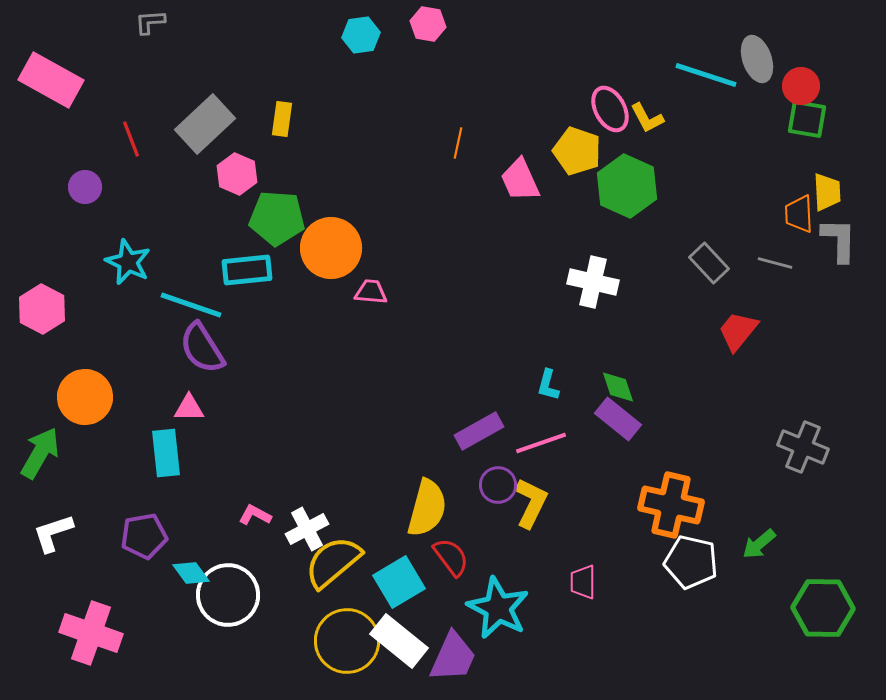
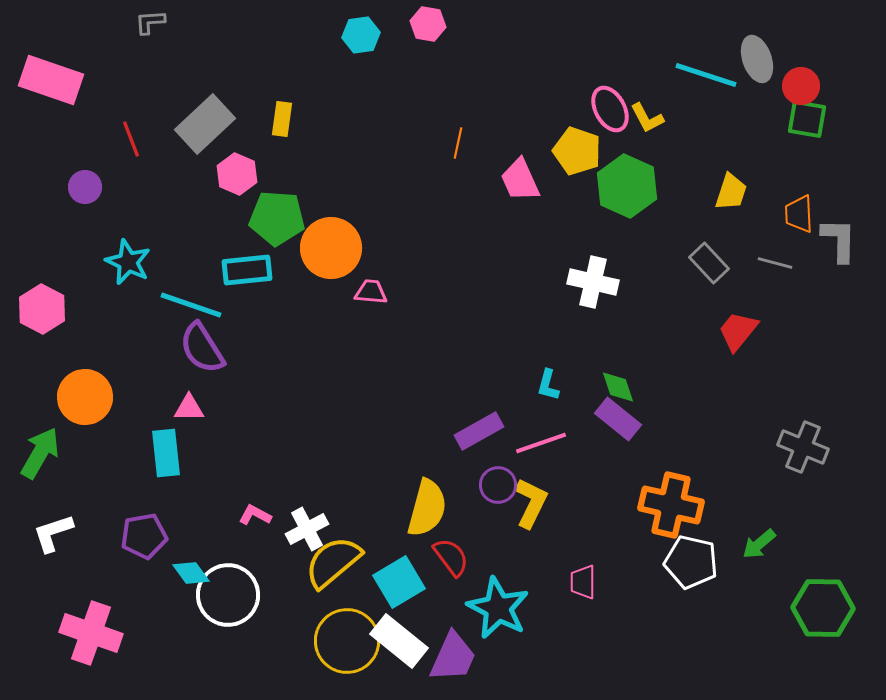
pink rectangle at (51, 80): rotated 10 degrees counterclockwise
yellow trapezoid at (827, 192): moved 96 px left; rotated 21 degrees clockwise
